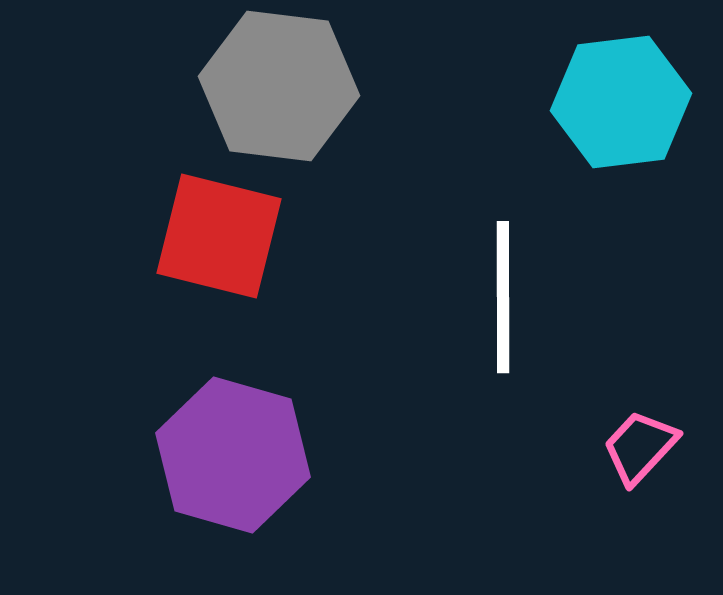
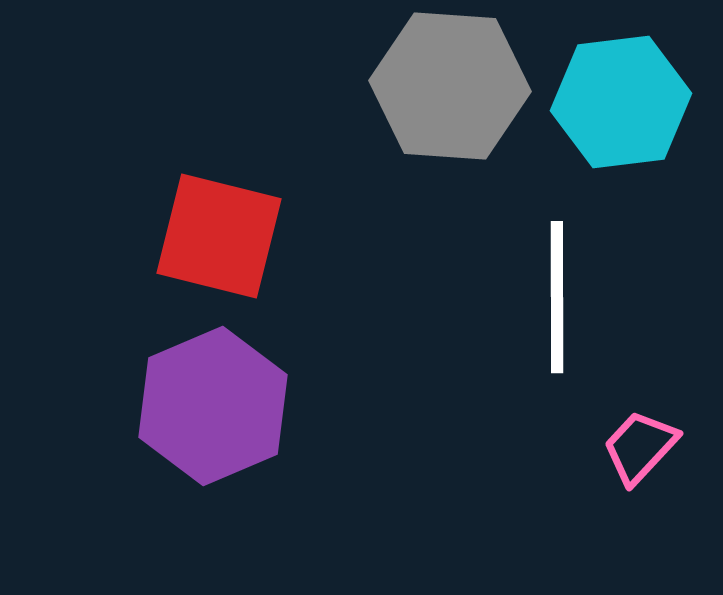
gray hexagon: moved 171 px right; rotated 3 degrees counterclockwise
white line: moved 54 px right
purple hexagon: moved 20 px left, 49 px up; rotated 21 degrees clockwise
